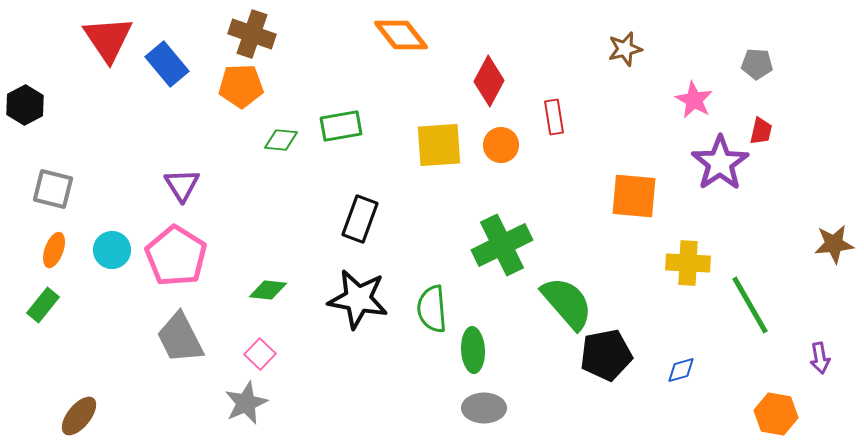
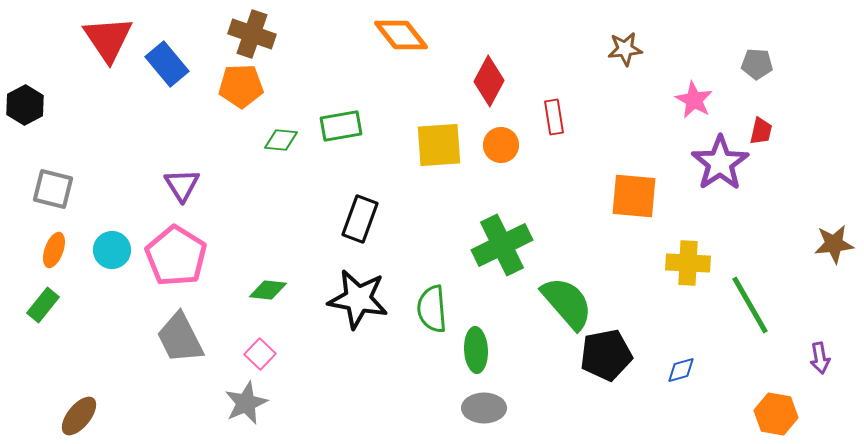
brown star at (625, 49): rotated 8 degrees clockwise
green ellipse at (473, 350): moved 3 px right
